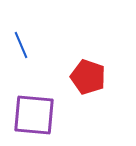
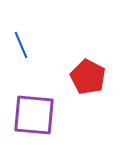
red pentagon: rotated 8 degrees clockwise
